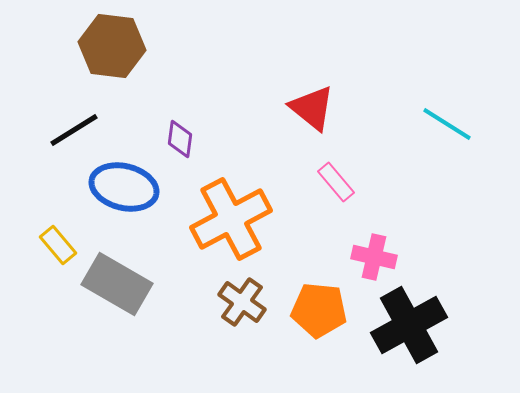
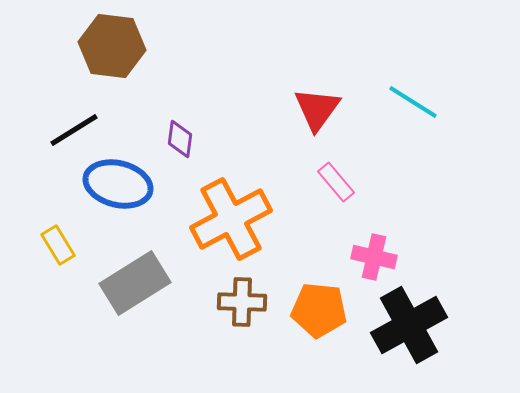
red triangle: moved 5 px right, 1 px down; rotated 27 degrees clockwise
cyan line: moved 34 px left, 22 px up
blue ellipse: moved 6 px left, 3 px up
yellow rectangle: rotated 9 degrees clockwise
gray rectangle: moved 18 px right, 1 px up; rotated 62 degrees counterclockwise
brown cross: rotated 33 degrees counterclockwise
